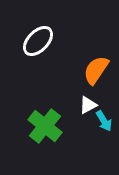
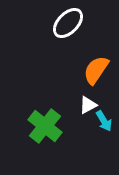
white ellipse: moved 30 px right, 18 px up
